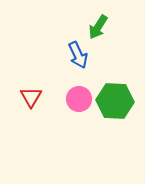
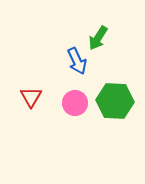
green arrow: moved 11 px down
blue arrow: moved 1 px left, 6 px down
pink circle: moved 4 px left, 4 px down
